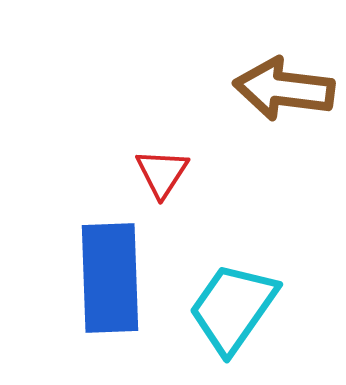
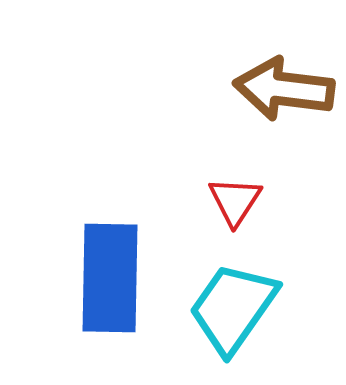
red triangle: moved 73 px right, 28 px down
blue rectangle: rotated 3 degrees clockwise
